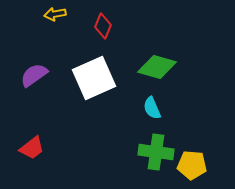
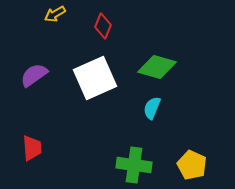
yellow arrow: rotated 20 degrees counterclockwise
white square: moved 1 px right
cyan semicircle: rotated 45 degrees clockwise
red trapezoid: rotated 56 degrees counterclockwise
green cross: moved 22 px left, 13 px down
yellow pentagon: rotated 20 degrees clockwise
